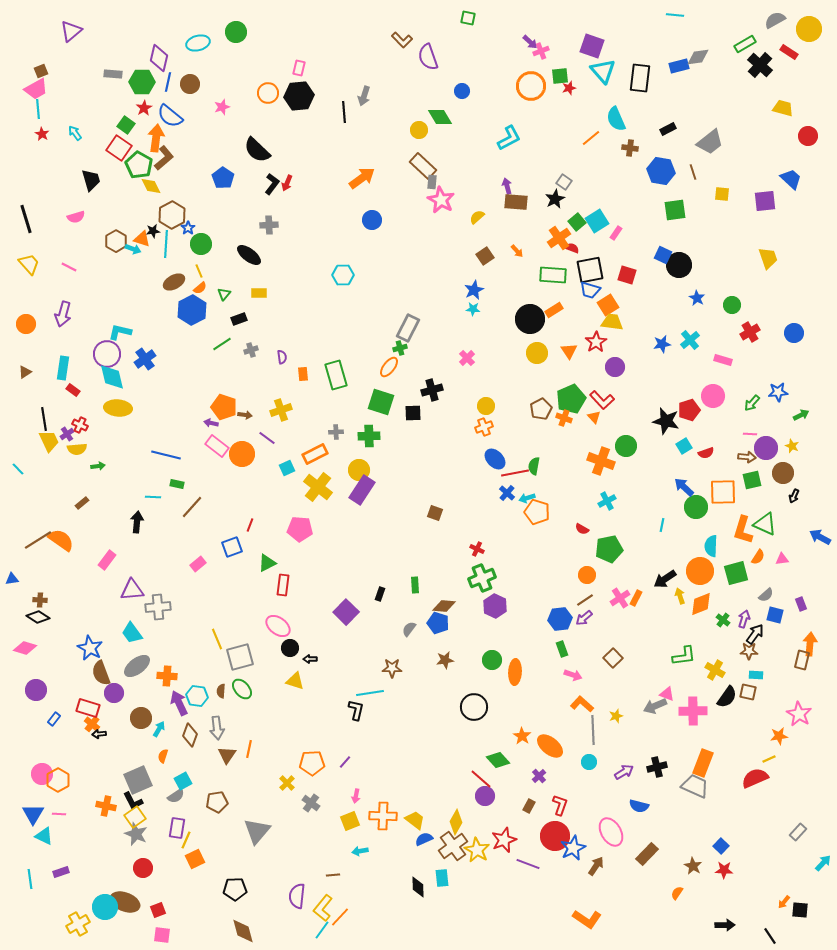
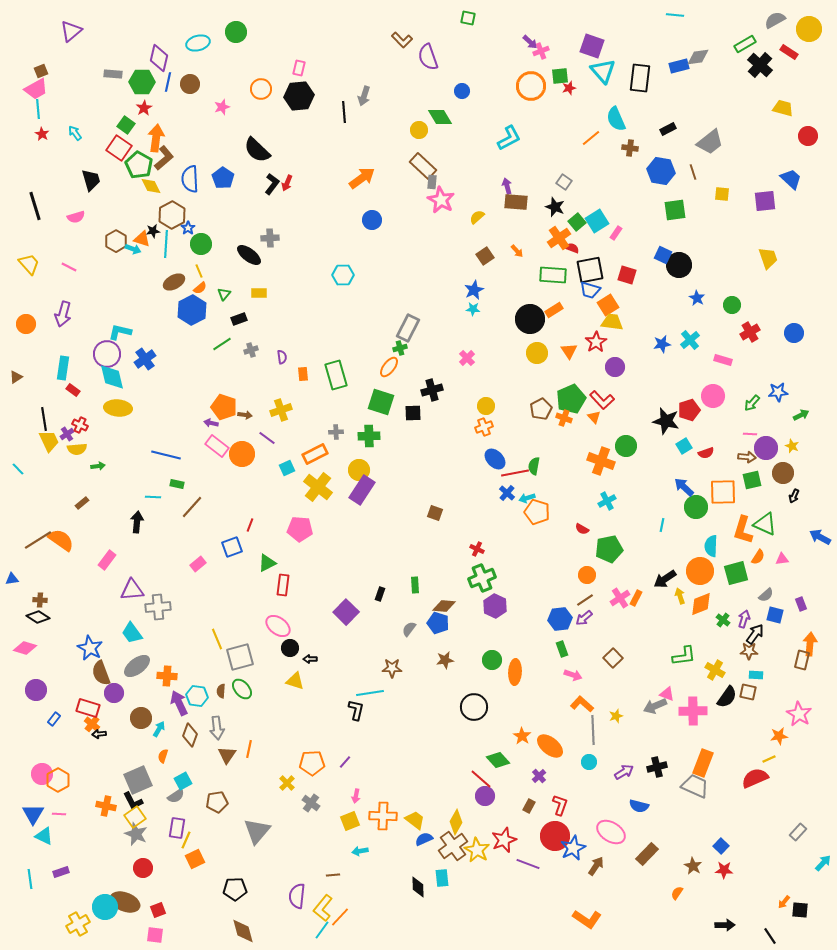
orange circle at (268, 93): moved 7 px left, 4 px up
blue semicircle at (170, 116): moved 20 px right, 63 px down; rotated 48 degrees clockwise
black star at (555, 199): moved 8 px down; rotated 24 degrees counterclockwise
black line at (26, 219): moved 9 px right, 13 px up
gray cross at (269, 225): moved 1 px right, 13 px down
brown triangle at (25, 372): moved 9 px left, 5 px down
pink ellipse at (611, 832): rotated 28 degrees counterclockwise
pink square at (162, 935): moved 7 px left
